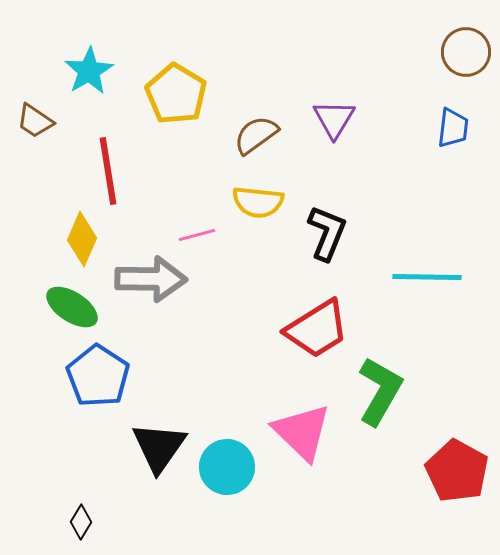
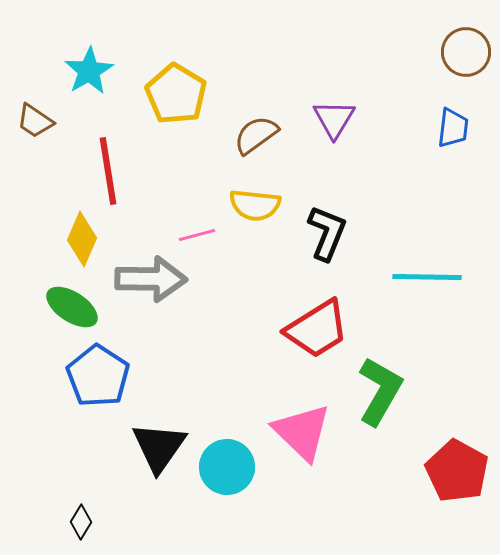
yellow semicircle: moved 3 px left, 3 px down
